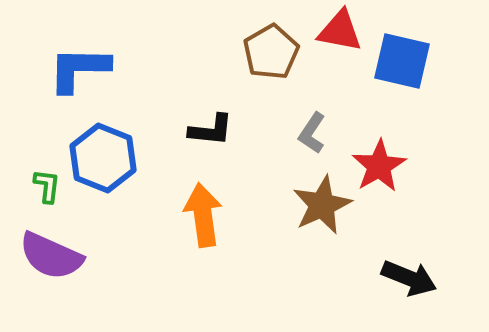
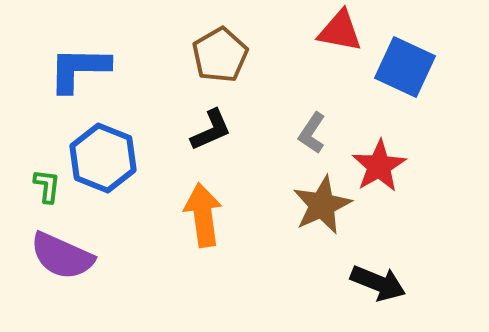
brown pentagon: moved 51 px left, 3 px down
blue square: moved 3 px right, 6 px down; rotated 12 degrees clockwise
black L-shape: rotated 30 degrees counterclockwise
purple semicircle: moved 11 px right
black arrow: moved 31 px left, 5 px down
